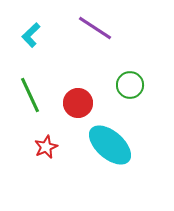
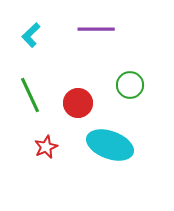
purple line: moved 1 px right, 1 px down; rotated 33 degrees counterclockwise
cyan ellipse: rotated 21 degrees counterclockwise
